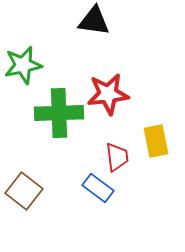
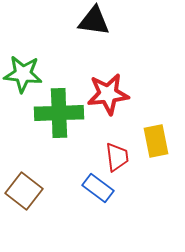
green star: moved 9 px down; rotated 18 degrees clockwise
